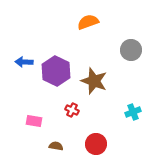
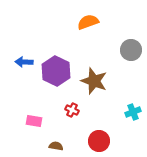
red circle: moved 3 px right, 3 px up
